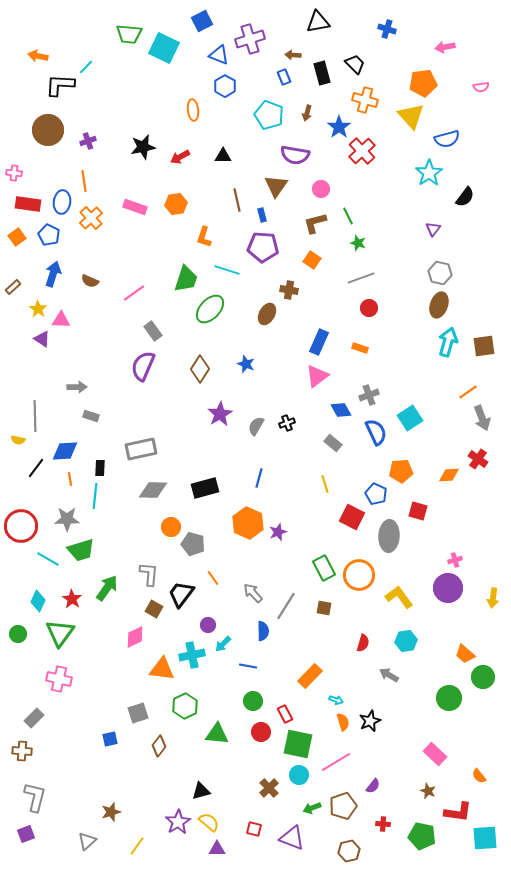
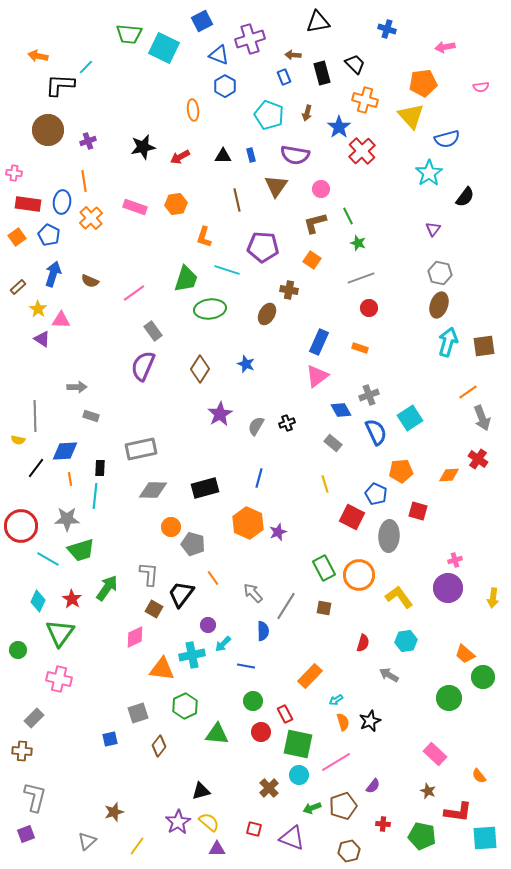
blue rectangle at (262, 215): moved 11 px left, 60 px up
brown rectangle at (13, 287): moved 5 px right
green ellipse at (210, 309): rotated 40 degrees clockwise
green circle at (18, 634): moved 16 px down
blue line at (248, 666): moved 2 px left
cyan arrow at (336, 700): rotated 128 degrees clockwise
brown star at (111, 812): moved 3 px right
